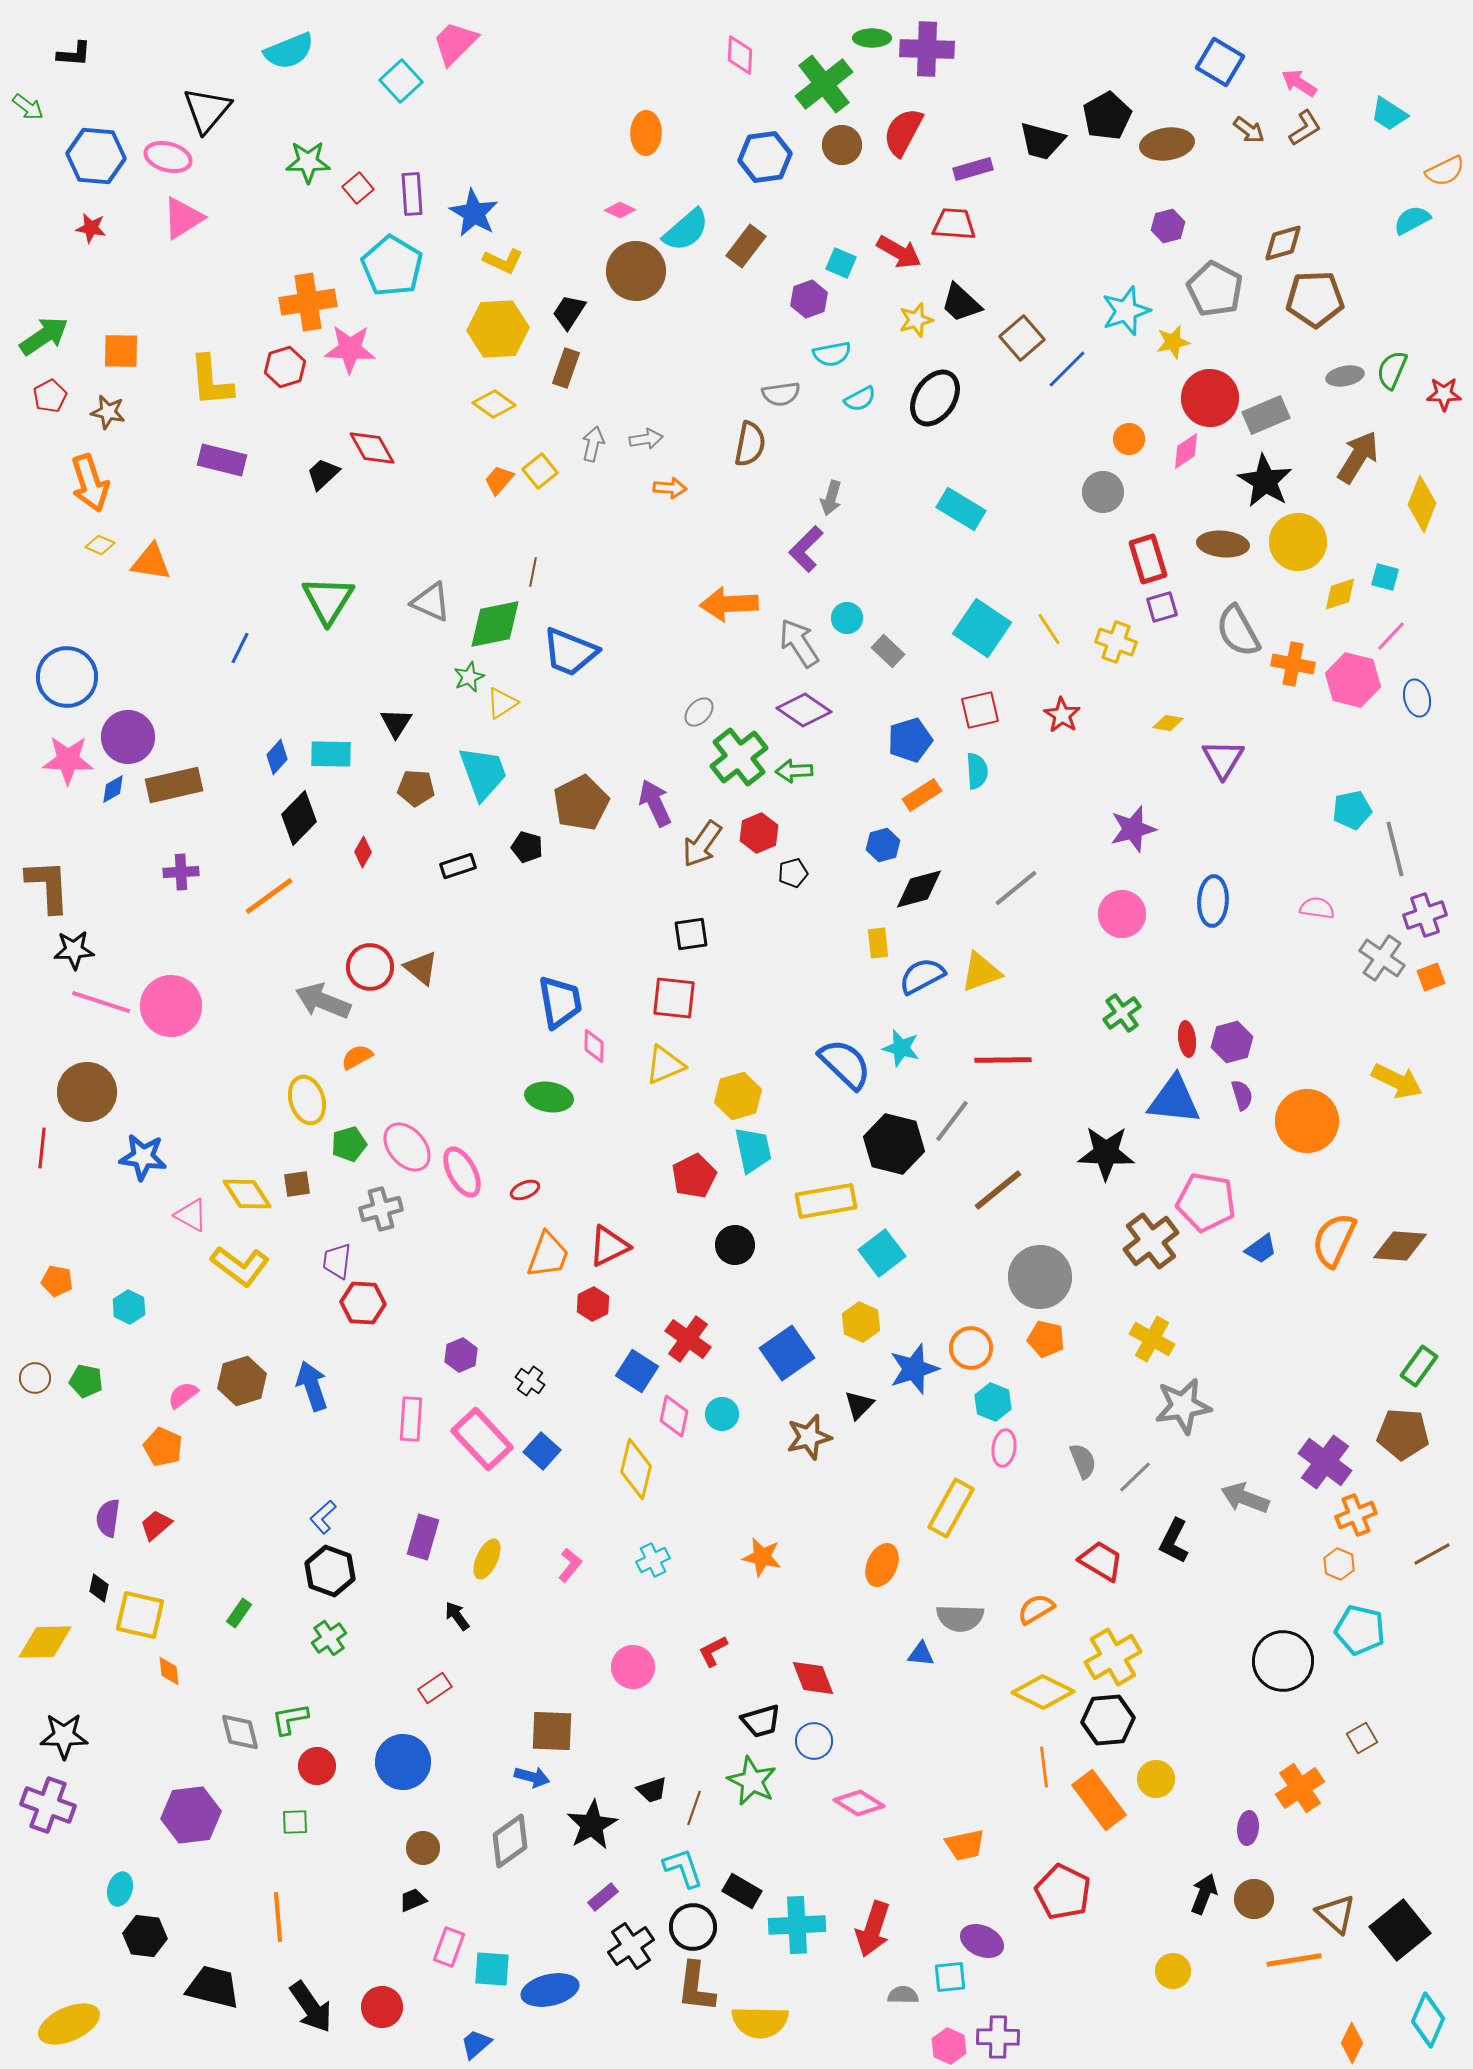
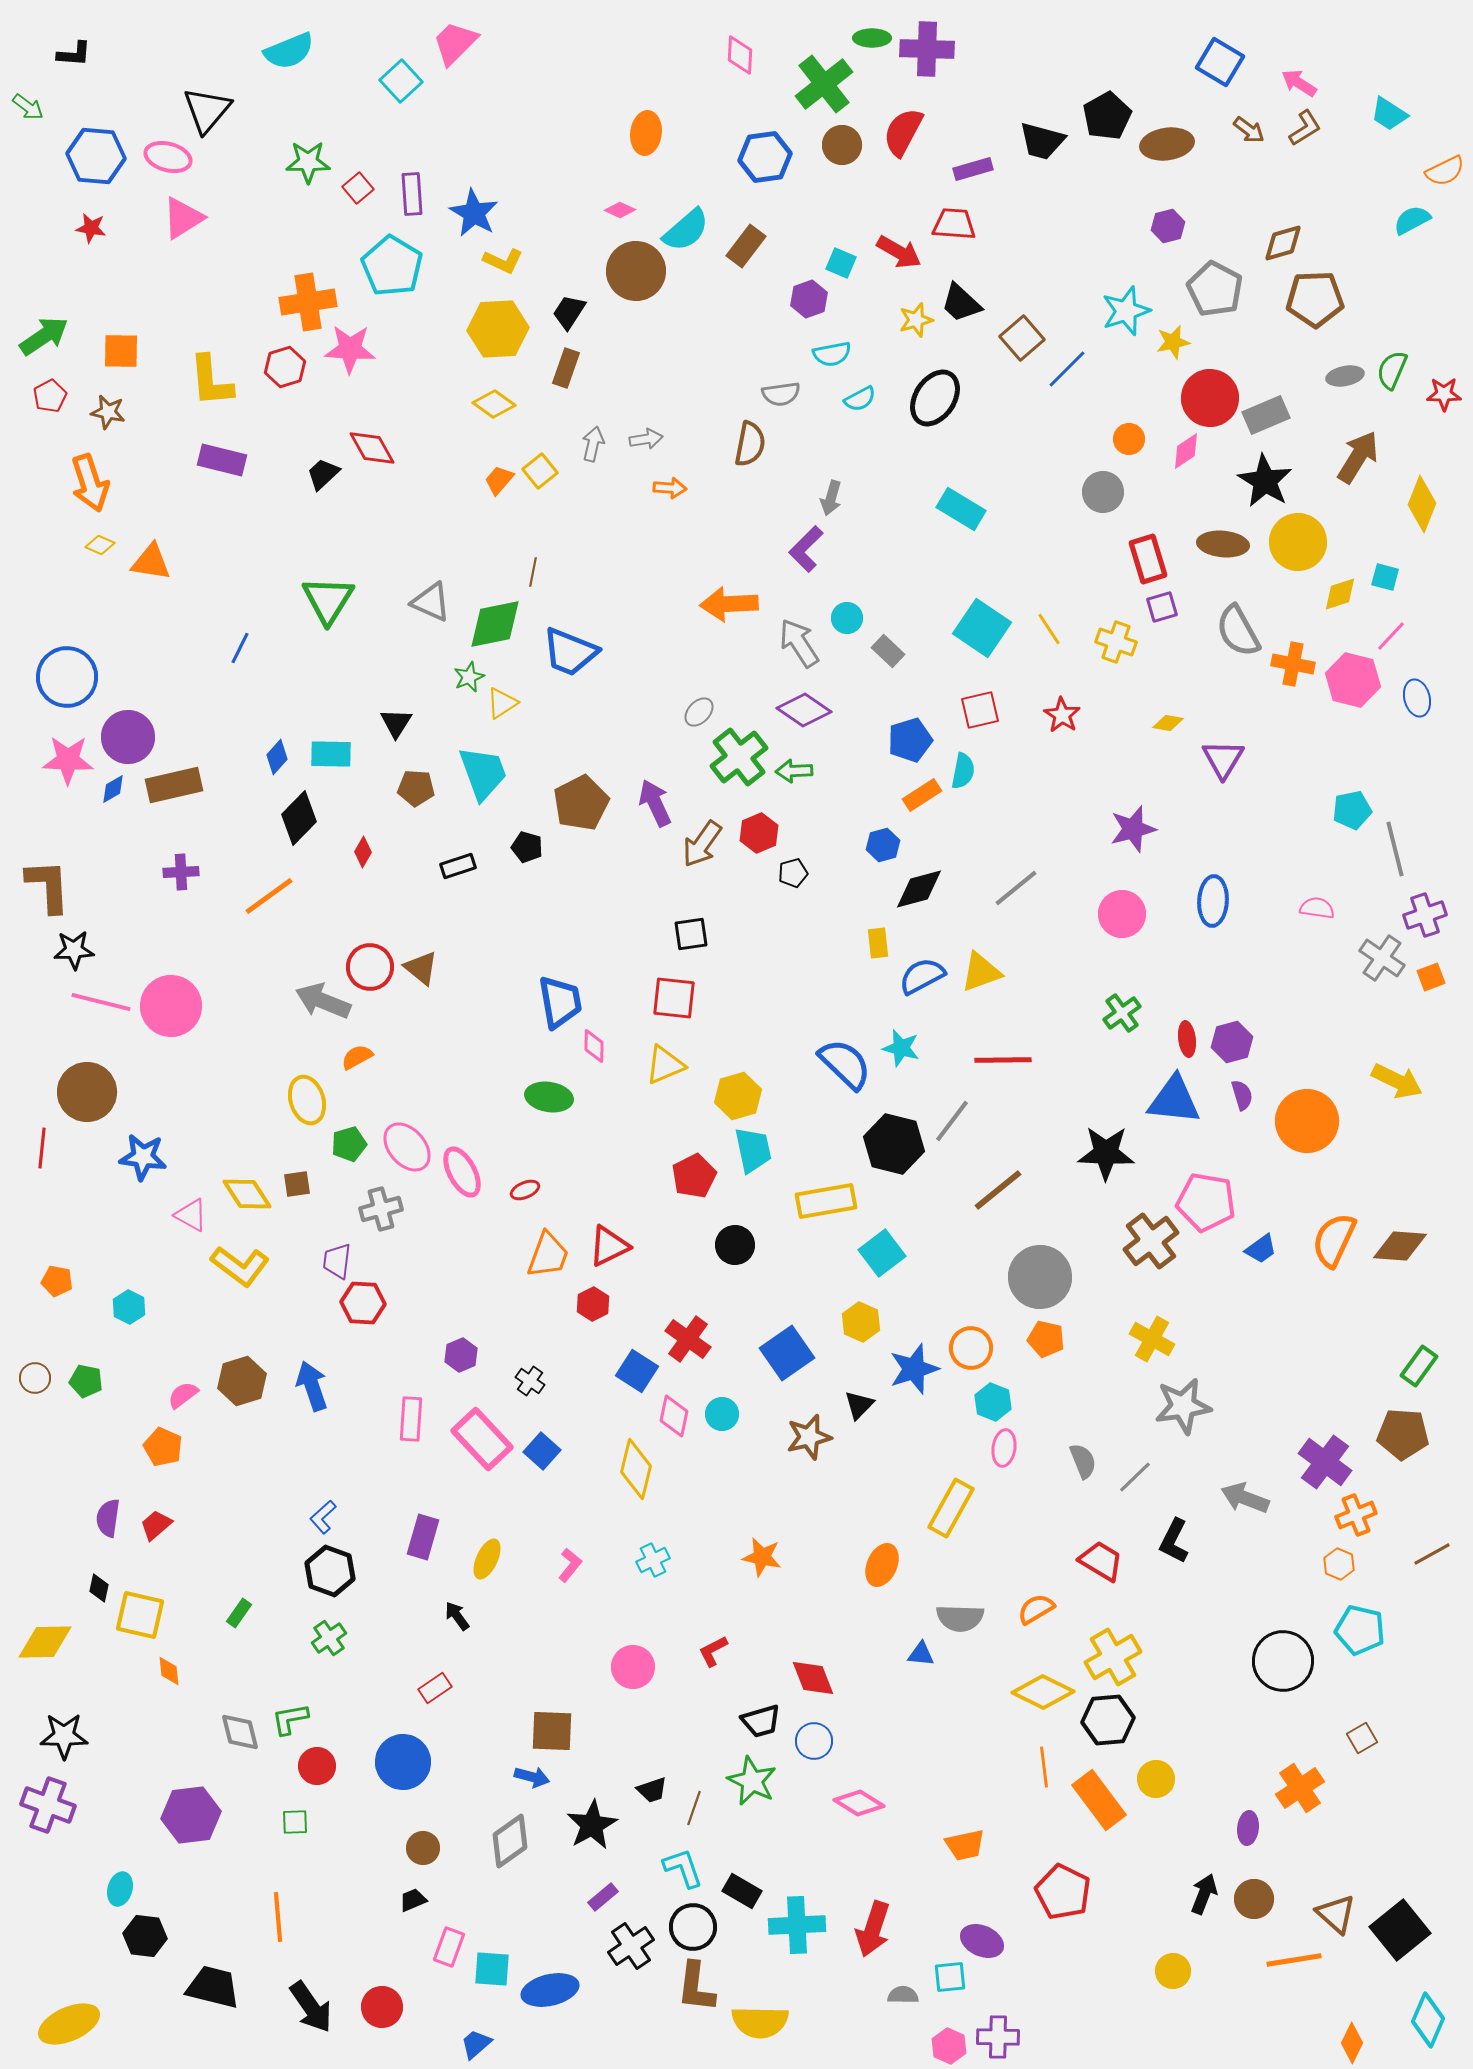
orange ellipse at (646, 133): rotated 6 degrees clockwise
cyan semicircle at (977, 771): moved 14 px left; rotated 15 degrees clockwise
pink line at (101, 1002): rotated 4 degrees counterclockwise
